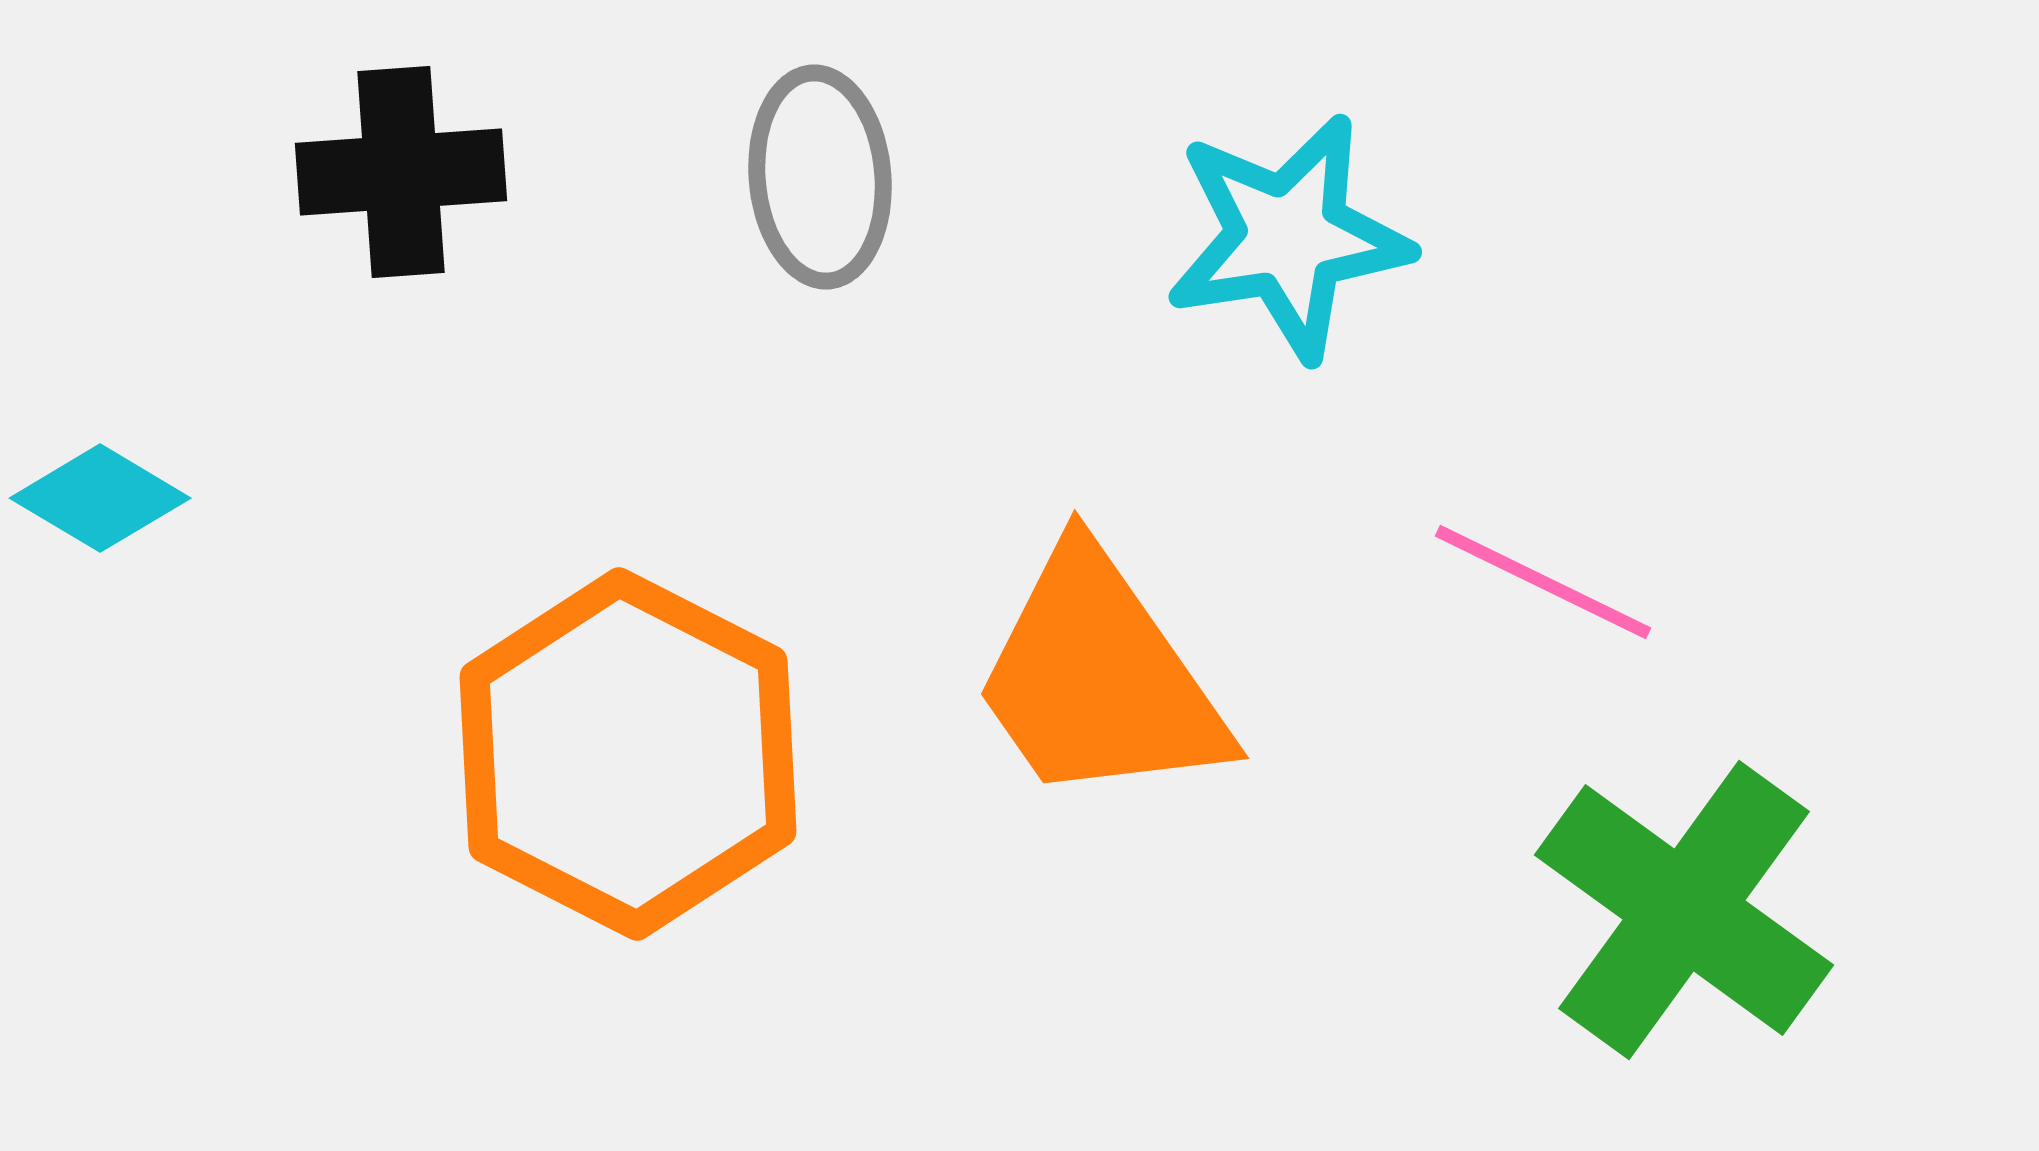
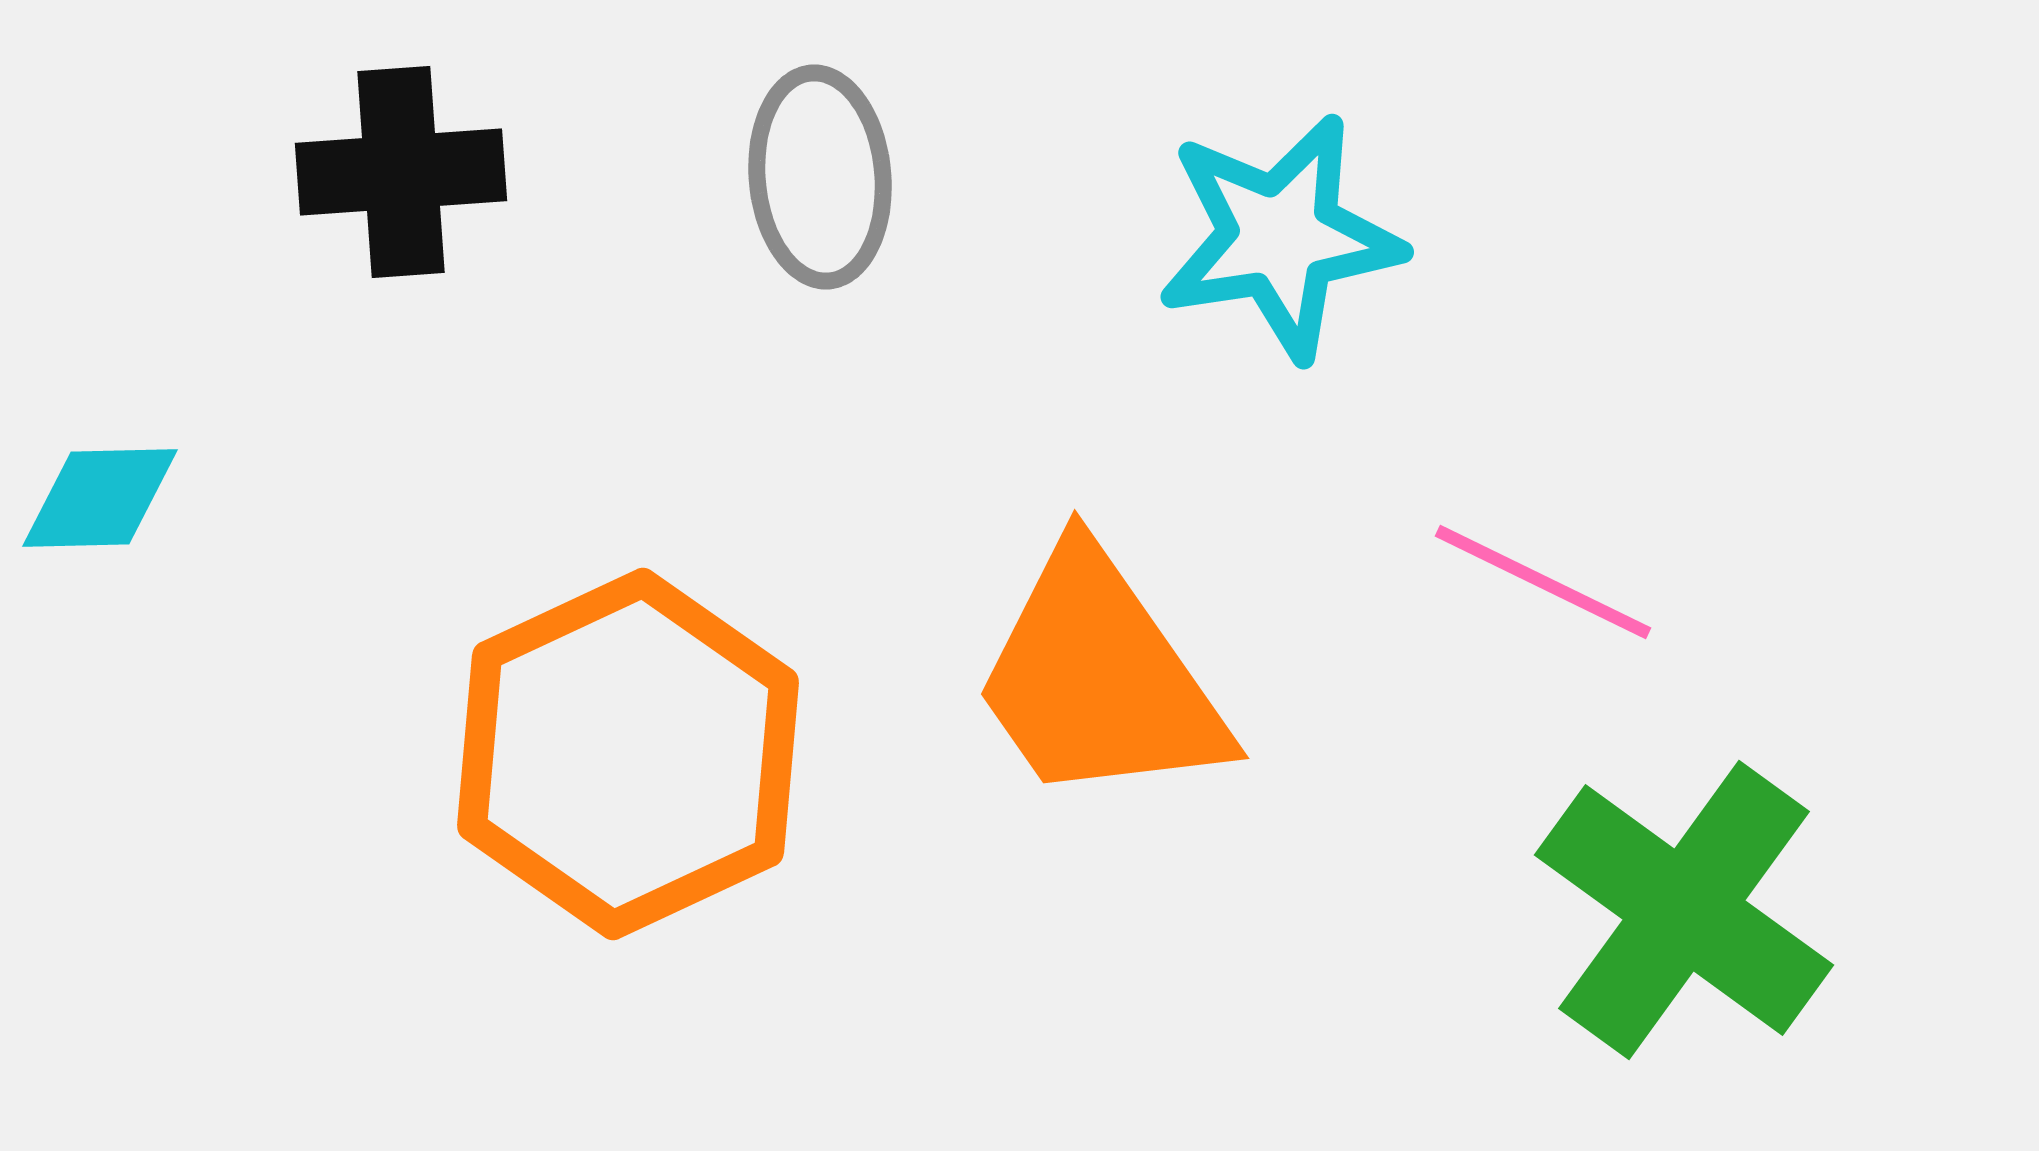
cyan star: moved 8 px left
cyan diamond: rotated 32 degrees counterclockwise
orange hexagon: rotated 8 degrees clockwise
